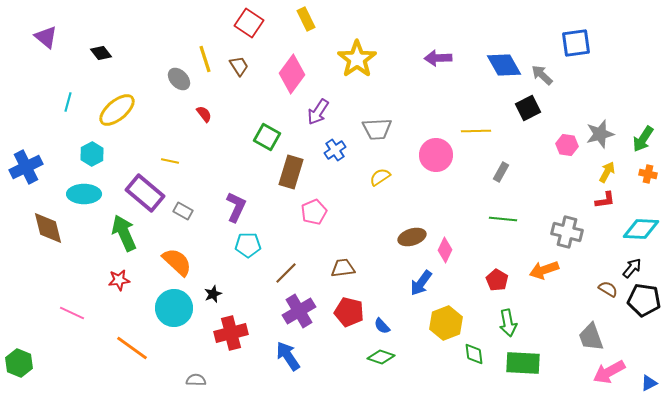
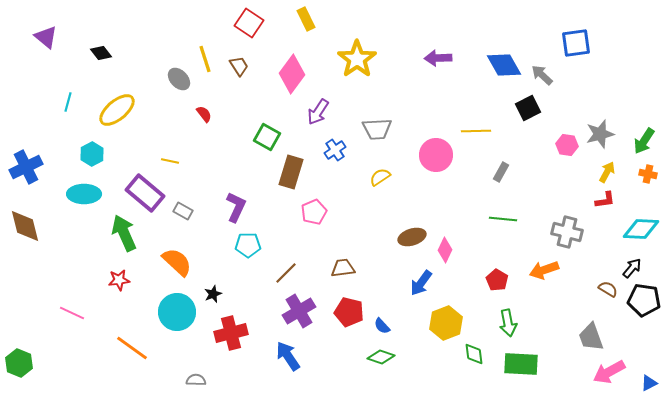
green arrow at (643, 139): moved 1 px right, 2 px down
brown diamond at (48, 228): moved 23 px left, 2 px up
cyan circle at (174, 308): moved 3 px right, 4 px down
green rectangle at (523, 363): moved 2 px left, 1 px down
